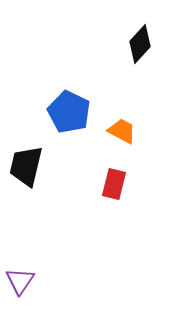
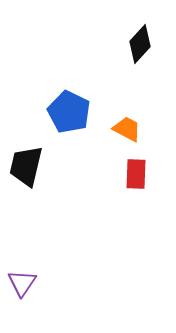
orange trapezoid: moved 5 px right, 2 px up
red rectangle: moved 22 px right, 10 px up; rotated 12 degrees counterclockwise
purple triangle: moved 2 px right, 2 px down
